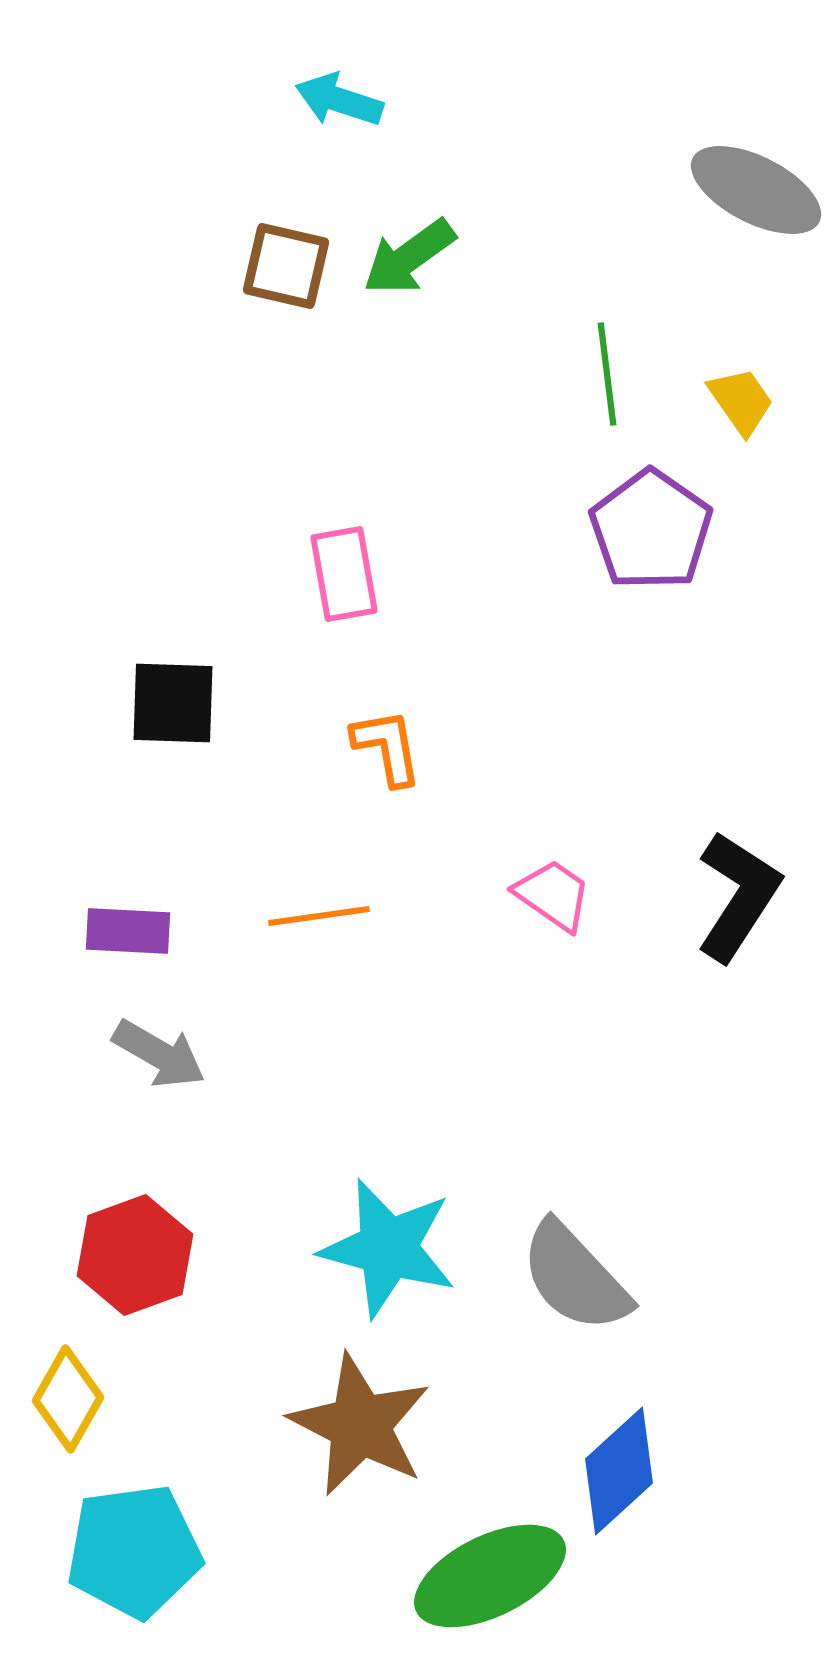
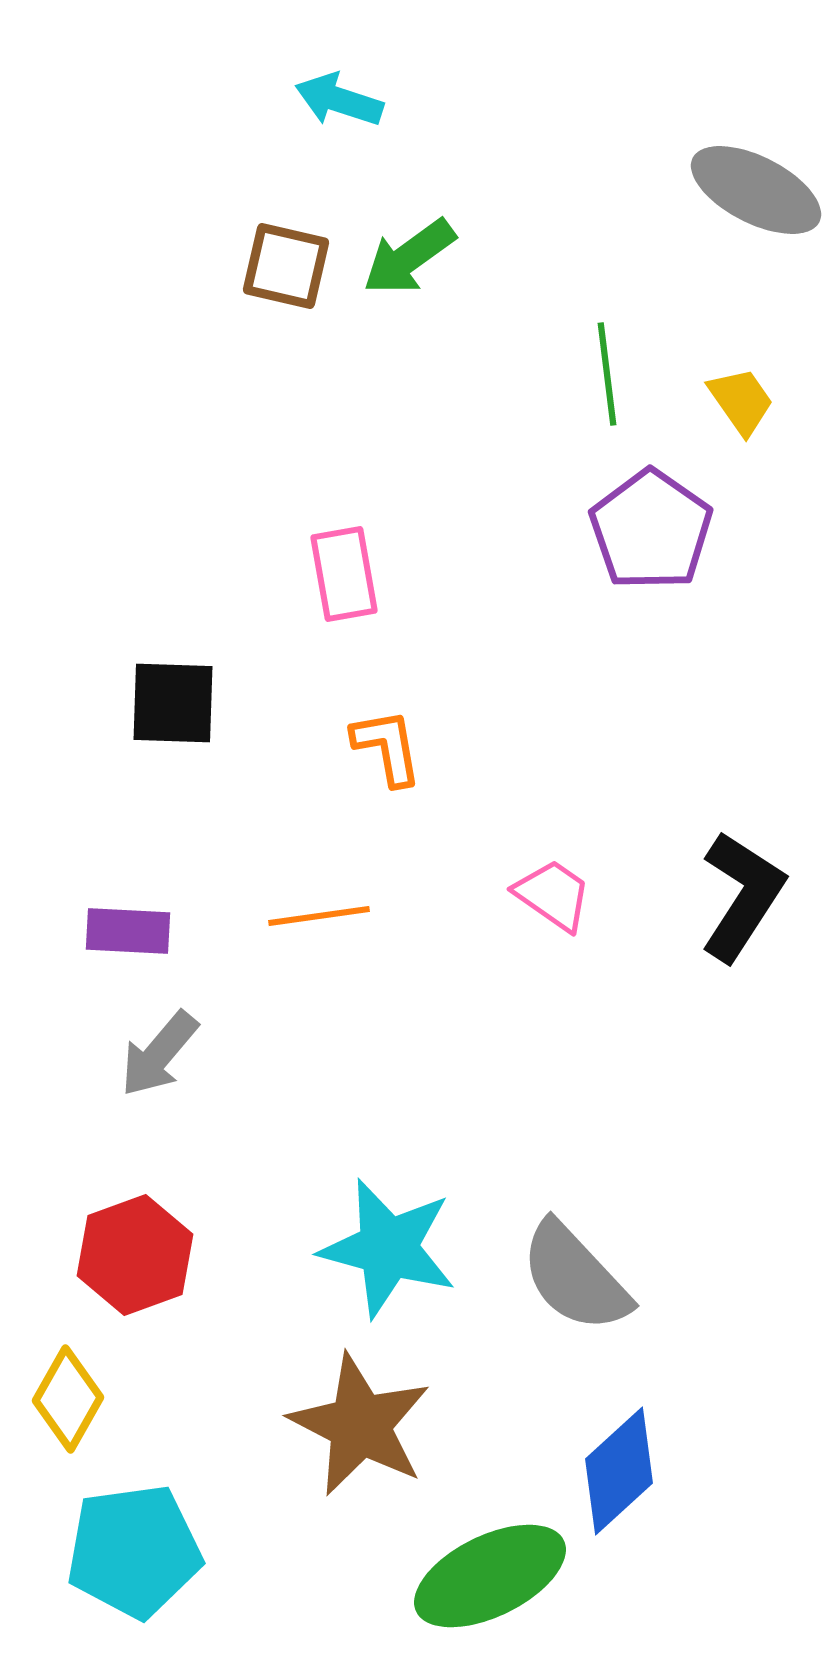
black L-shape: moved 4 px right
gray arrow: rotated 100 degrees clockwise
